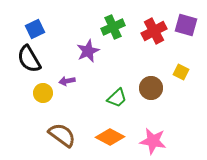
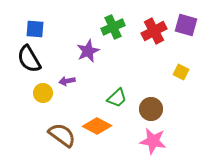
blue square: rotated 30 degrees clockwise
brown circle: moved 21 px down
orange diamond: moved 13 px left, 11 px up
